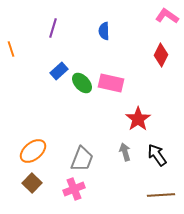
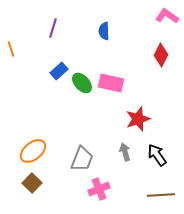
red star: rotated 15 degrees clockwise
pink cross: moved 25 px right
